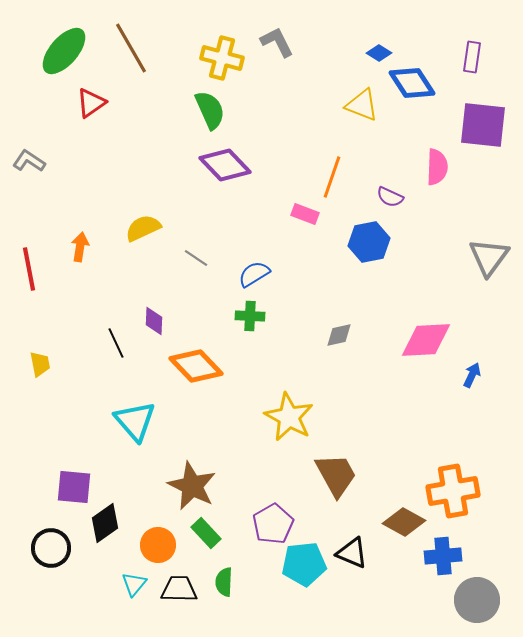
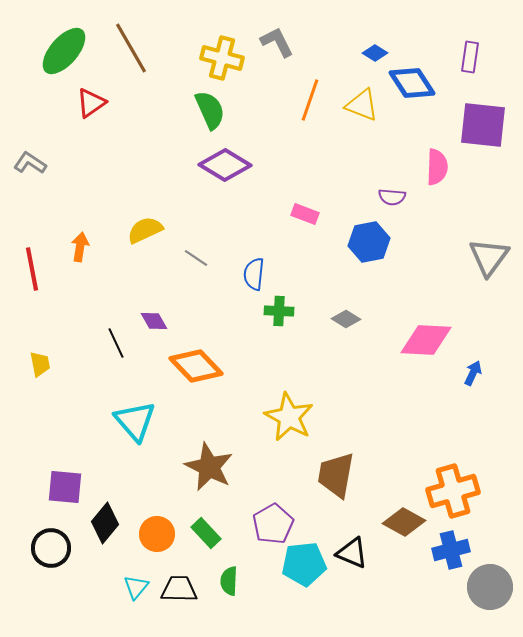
blue diamond at (379, 53): moved 4 px left
purple rectangle at (472, 57): moved 2 px left
gray L-shape at (29, 161): moved 1 px right, 2 px down
purple diamond at (225, 165): rotated 15 degrees counterclockwise
orange line at (332, 177): moved 22 px left, 77 px up
purple semicircle at (390, 197): moved 2 px right; rotated 20 degrees counterclockwise
yellow semicircle at (143, 228): moved 2 px right, 2 px down
red line at (29, 269): moved 3 px right
blue semicircle at (254, 274): rotated 52 degrees counterclockwise
green cross at (250, 316): moved 29 px right, 5 px up
purple diamond at (154, 321): rotated 32 degrees counterclockwise
gray diamond at (339, 335): moved 7 px right, 16 px up; rotated 44 degrees clockwise
pink diamond at (426, 340): rotated 6 degrees clockwise
blue arrow at (472, 375): moved 1 px right, 2 px up
brown trapezoid at (336, 475): rotated 141 degrees counterclockwise
brown star at (192, 486): moved 17 px right, 19 px up
purple square at (74, 487): moved 9 px left
orange cross at (453, 491): rotated 6 degrees counterclockwise
black diamond at (105, 523): rotated 15 degrees counterclockwise
orange circle at (158, 545): moved 1 px left, 11 px up
blue cross at (443, 556): moved 8 px right, 6 px up; rotated 9 degrees counterclockwise
green semicircle at (224, 582): moved 5 px right, 1 px up
cyan triangle at (134, 584): moved 2 px right, 3 px down
gray circle at (477, 600): moved 13 px right, 13 px up
